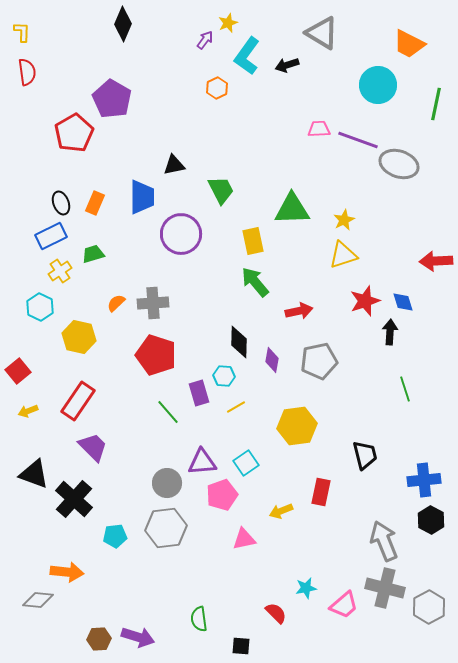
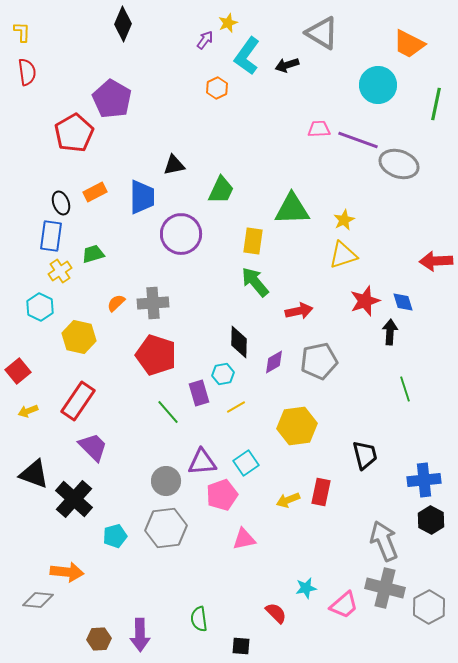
green trapezoid at (221, 190): rotated 52 degrees clockwise
orange rectangle at (95, 203): moved 11 px up; rotated 40 degrees clockwise
blue rectangle at (51, 236): rotated 56 degrees counterclockwise
yellow rectangle at (253, 241): rotated 20 degrees clockwise
purple diamond at (272, 360): moved 2 px right, 2 px down; rotated 50 degrees clockwise
cyan hexagon at (224, 376): moved 1 px left, 2 px up; rotated 15 degrees counterclockwise
gray circle at (167, 483): moved 1 px left, 2 px up
yellow arrow at (281, 511): moved 7 px right, 11 px up
cyan pentagon at (115, 536): rotated 10 degrees counterclockwise
purple arrow at (138, 637): moved 2 px right, 2 px up; rotated 72 degrees clockwise
